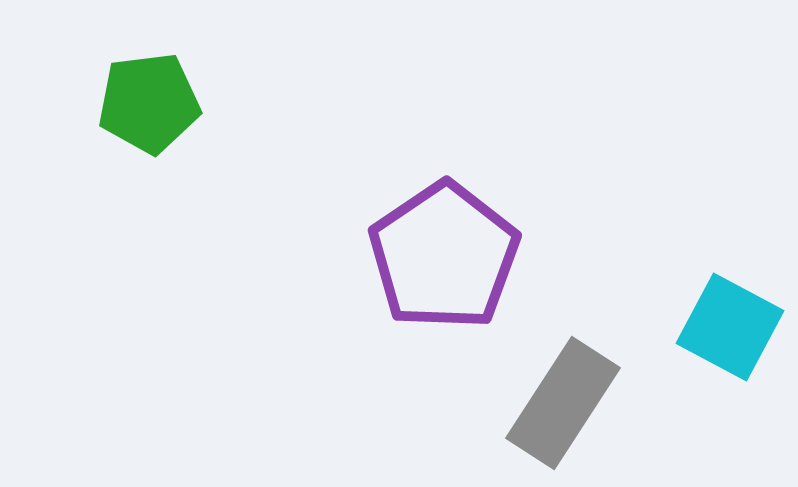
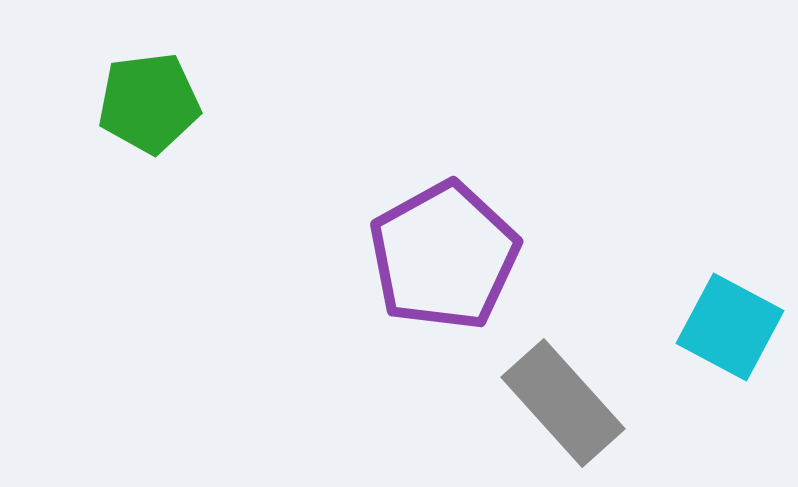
purple pentagon: rotated 5 degrees clockwise
gray rectangle: rotated 75 degrees counterclockwise
